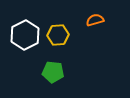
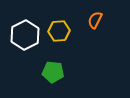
orange semicircle: rotated 48 degrees counterclockwise
yellow hexagon: moved 1 px right, 4 px up
